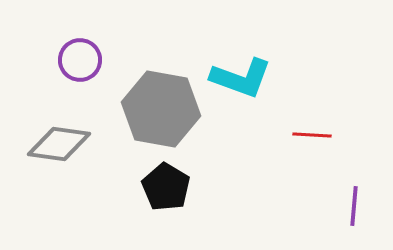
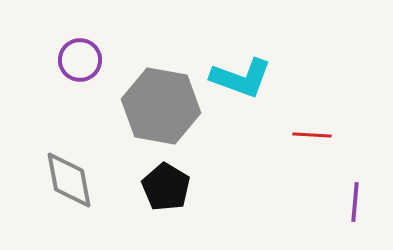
gray hexagon: moved 3 px up
gray diamond: moved 10 px right, 36 px down; rotated 72 degrees clockwise
purple line: moved 1 px right, 4 px up
